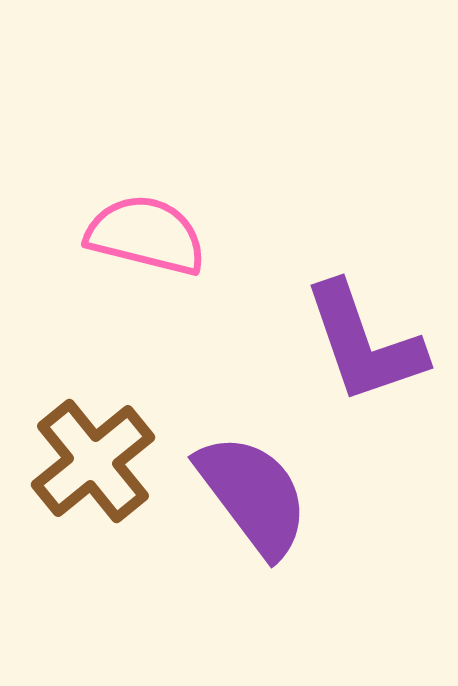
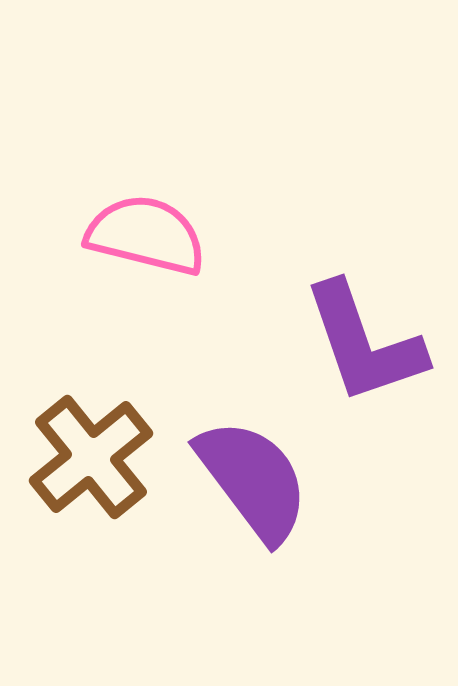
brown cross: moved 2 px left, 4 px up
purple semicircle: moved 15 px up
